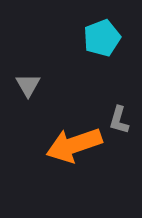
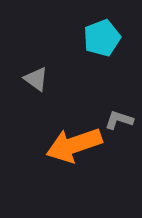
gray triangle: moved 8 px right, 6 px up; rotated 24 degrees counterclockwise
gray L-shape: rotated 92 degrees clockwise
